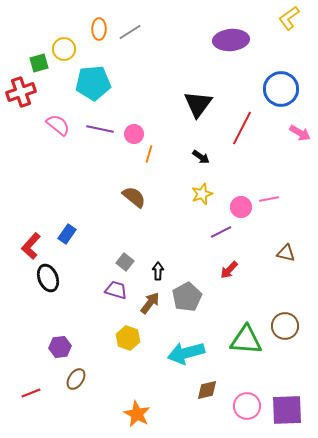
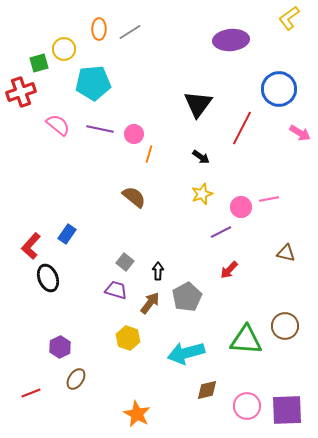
blue circle at (281, 89): moved 2 px left
purple hexagon at (60, 347): rotated 20 degrees counterclockwise
